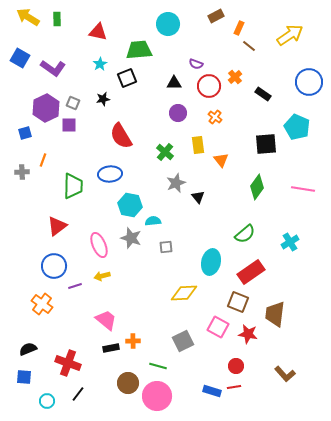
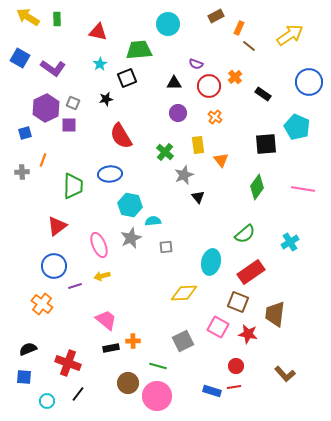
black star at (103, 99): moved 3 px right
gray star at (176, 183): moved 8 px right, 8 px up
gray star at (131, 238): rotated 30 degrees clockwise
